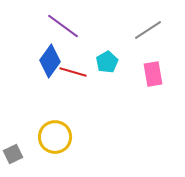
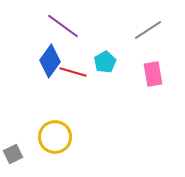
cyan pentagon: moved 2 px left
